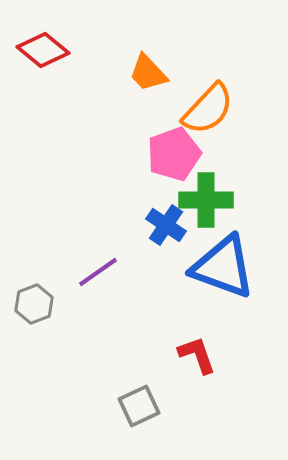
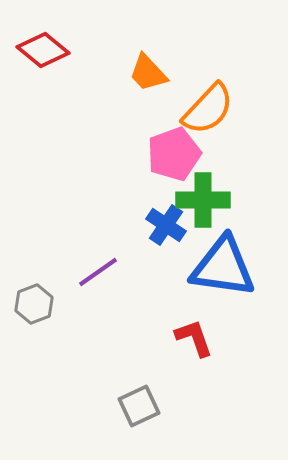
green cross: moved 3 px left
blue triangle: rotated 12 degrees counterclockwise
red L-shape: moved 3 px left, 17 px up
